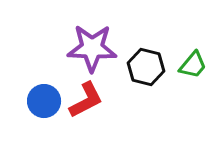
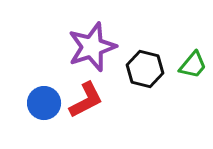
purple star: moved 1 px up; rotated 21 degrees counterclockwise
black hexagon: moved 1 px left, 2 px down
blue circle: moved 2 px down
